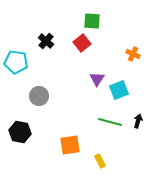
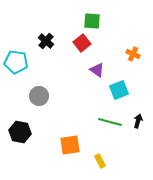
purple triangle: moved 9 px up; rotated 28 degrees counterclockwise
